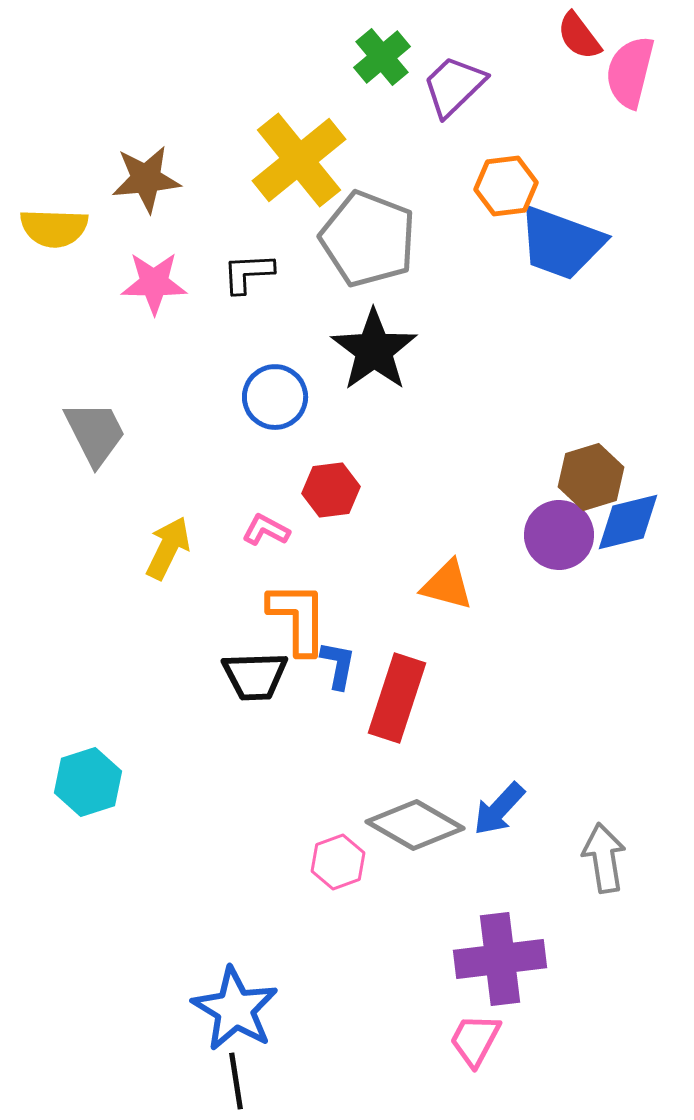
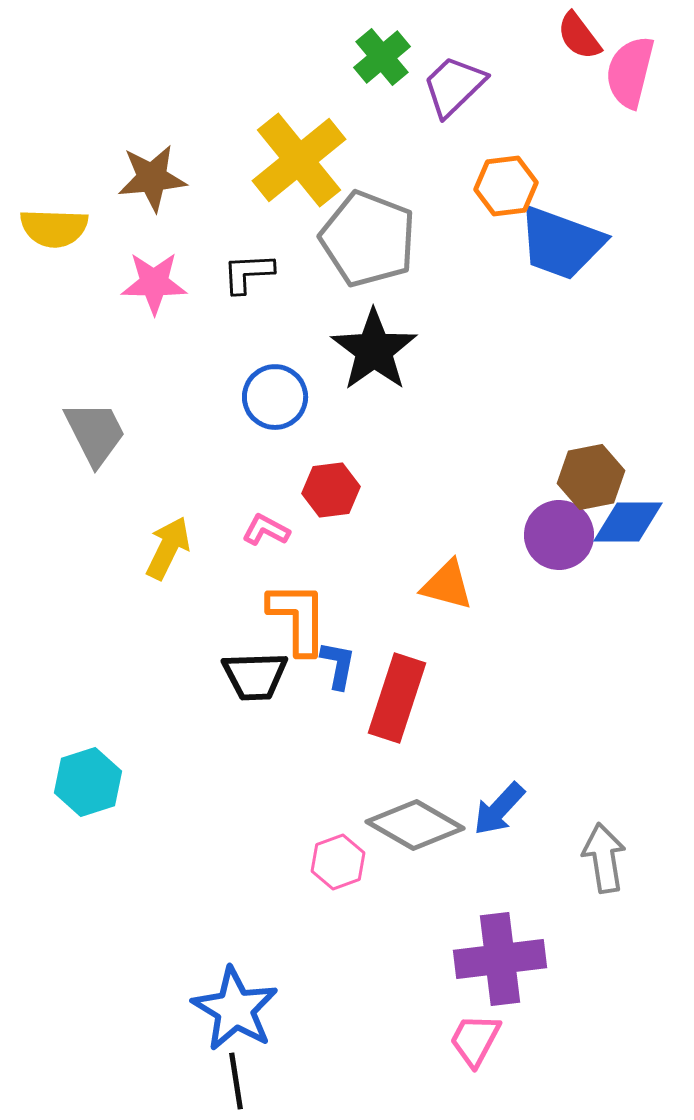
brown star: moved 6 px right, 1 px up
brown hexagon: rotated 6 degrees clockwise
blue diamond: rotated 14 degrees clockwise
